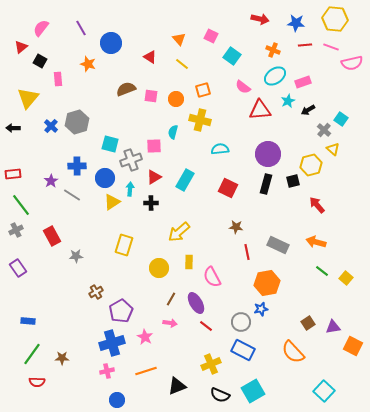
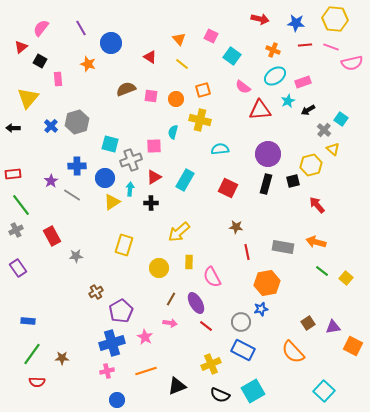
gray rectangle at (278, 245): moved 5 px right, 2 px down; rotated 15 degrees counterclockwise
